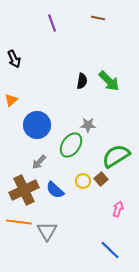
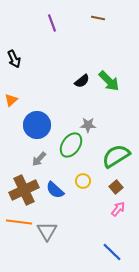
black semicircle: rotated 42 degrees clockwise
gray arrow: moved 3 px up
brown square: moved 15 px right, 8 px down
pink arrow: rotated 21 degrees clockwise
blue line: moved 2 px right, 2 px down
